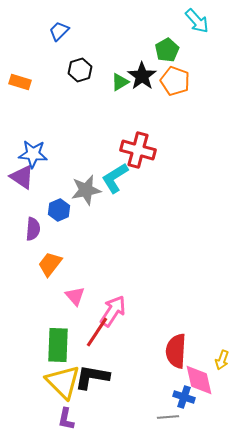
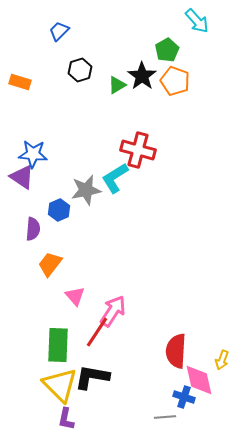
green triangle: moved 3 px left, 3 px down
yellow triangle: moved 3 px left, 3 px down
gray line: moved 3 px left
